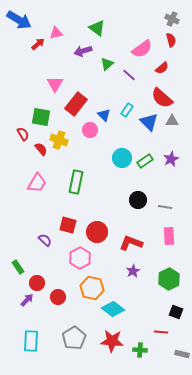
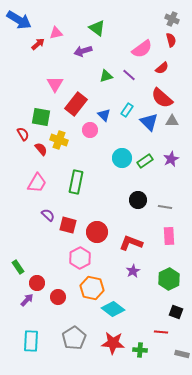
green triangle at (107, 64): moved 1 px left, 12 px down; rotated 24 degrees clockwise
purple semicircle at (45, 240): moved 3 px right, 25 px up
red star at (112, 341): moved 1 px right, 2 px down
